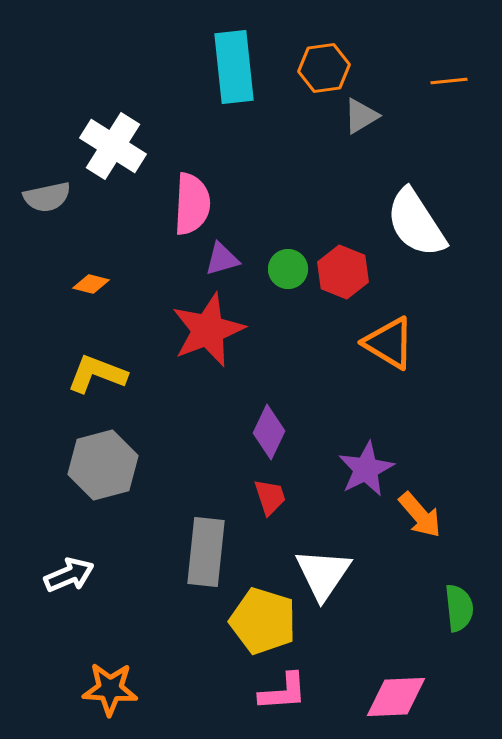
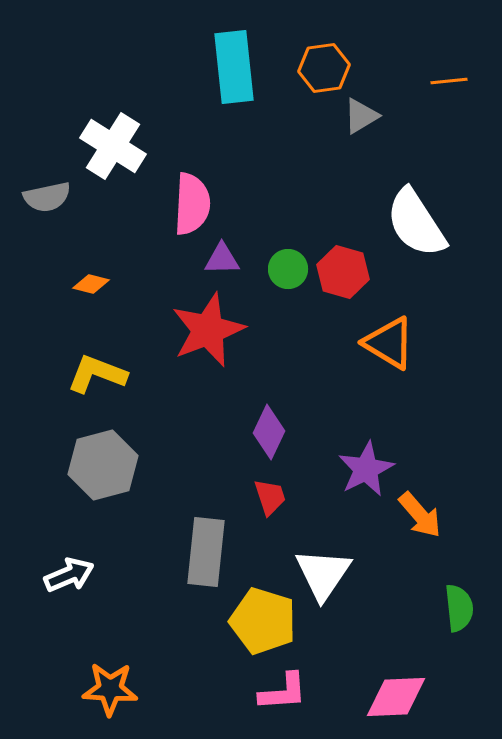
purple triangle: rotated 15 degrees clockwise
red hexagon: rotated 6 degrees counterclockwise
